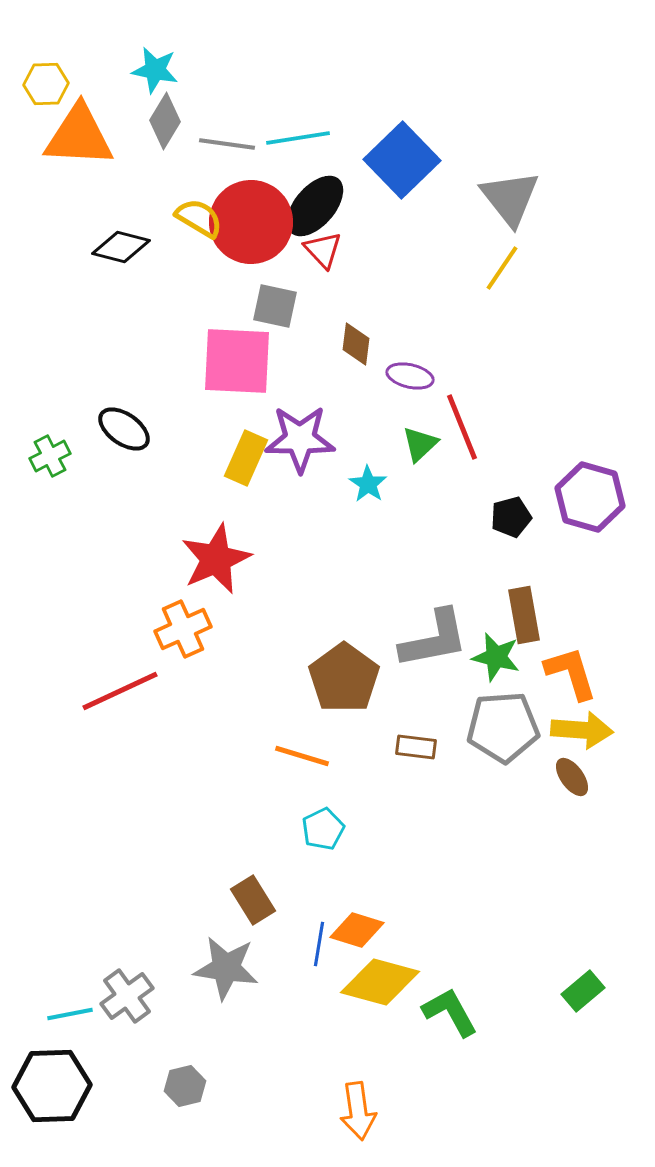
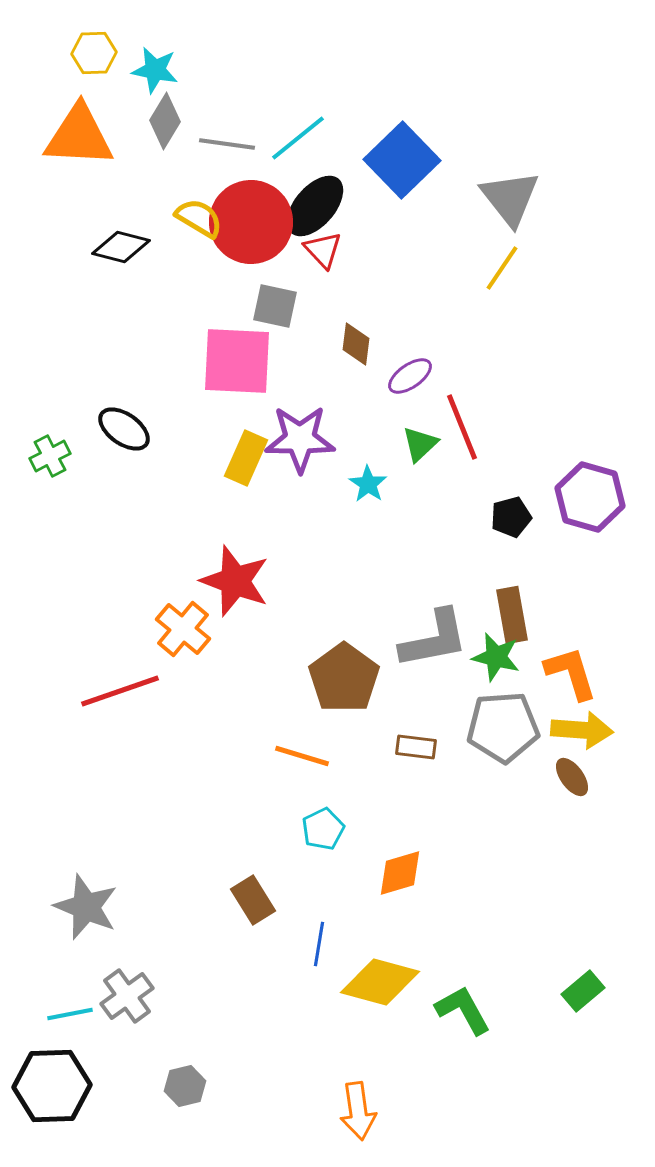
yellow hexagon at (46, 84): moved 48 px right, 31 px up
cyan line at (298, 138): rotated 30 degrees counterclockwise
purple ellipse at (410, 376): rotated 48 degrees counterclockwise
red star at (216, 559): moved 19 px right, 22 px down; rotated 28 degrees counterclockwise
brown rectangle at (524, 615): moved 12 px left
orange cross at (183, 629): rotated 26 degrees counterclockwise
red line at (120, 691): rotated 6 degrees clockwise
orange diamond at (357, 930): moved 43 px right, 57 px up; rotated 34 degrees counterclockwise
gray star at (226, 968): moved 140 px left, 61 px up; rotated 14 degrees clockwise
green L-shape at (450, 1012): moved 13 px right, 2 px up
